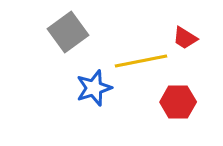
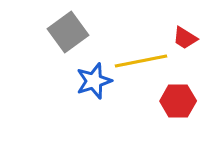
blue star: moved 7 px up
red hexagon: moved 1 px up
